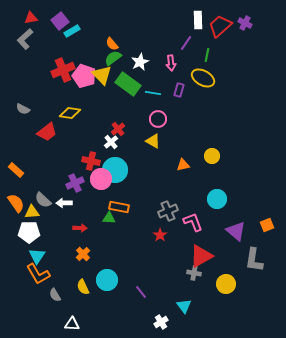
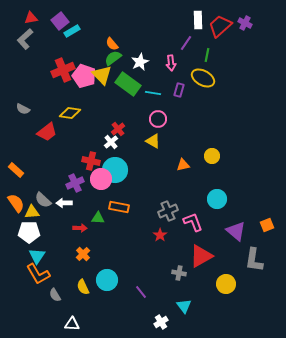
green triangle at (109, 218): moved 11 px left
gray cross at (194, 273): moved 15 px left
